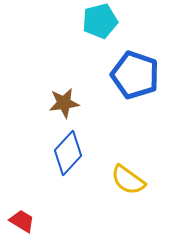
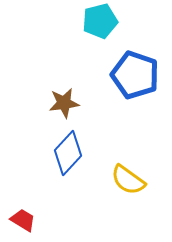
red trapezoid: moved 1 px right, 1 px up
